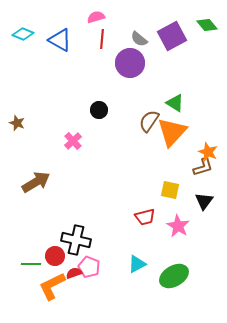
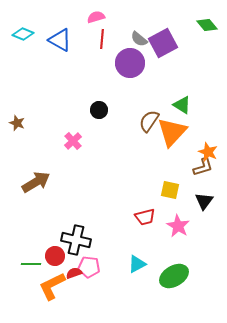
purple square: moved 9 px left, 7 px down
green triangle: moved 7 px right, 2 px down
pink pentagon: rotated 15 degrees counterclockwise
